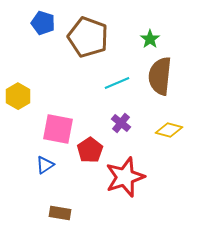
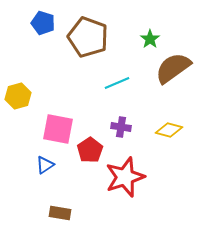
brown semicircle: moved 13 px right, 8 px up; rotated 48 degrees clockwise
yellow hexagon: rotated 15 degrees clockwise
purple cross: moved 4 px down; rotated 30 degrees counterclockwise
